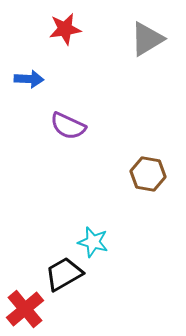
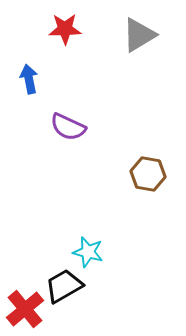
red star: rotated 8 degrees clockwise
gray triangle: moved 8 px left, 4 px up
blue arrow: rotated 104 degrees counterclockwise
purple semicircle: moved 1 px down
cyan star: moved 5 px left, 10 px down
black trapezoid: moved 12 px down
